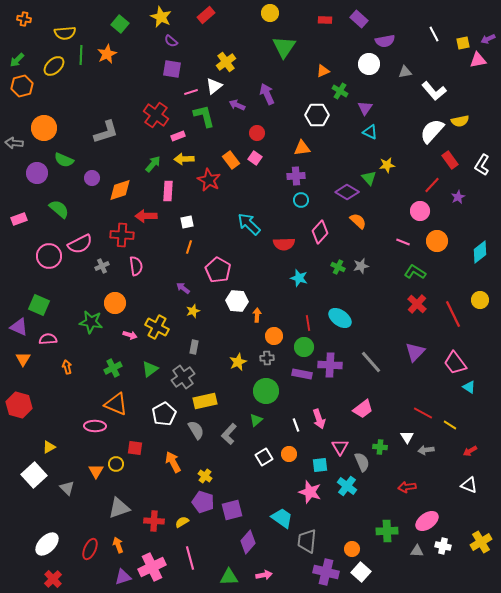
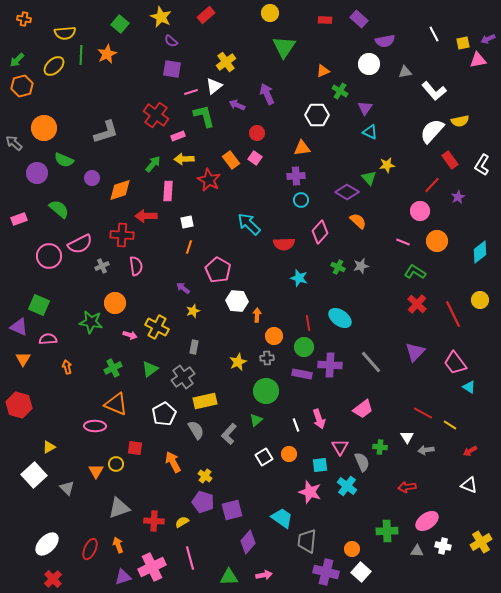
gray arrow at (14, 143): rotated 36 degrees clockwise
